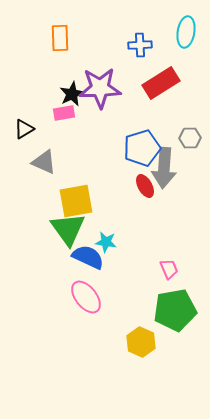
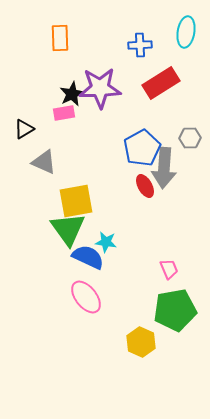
blue pentagon: rotated 12 degrees counterclockwise
